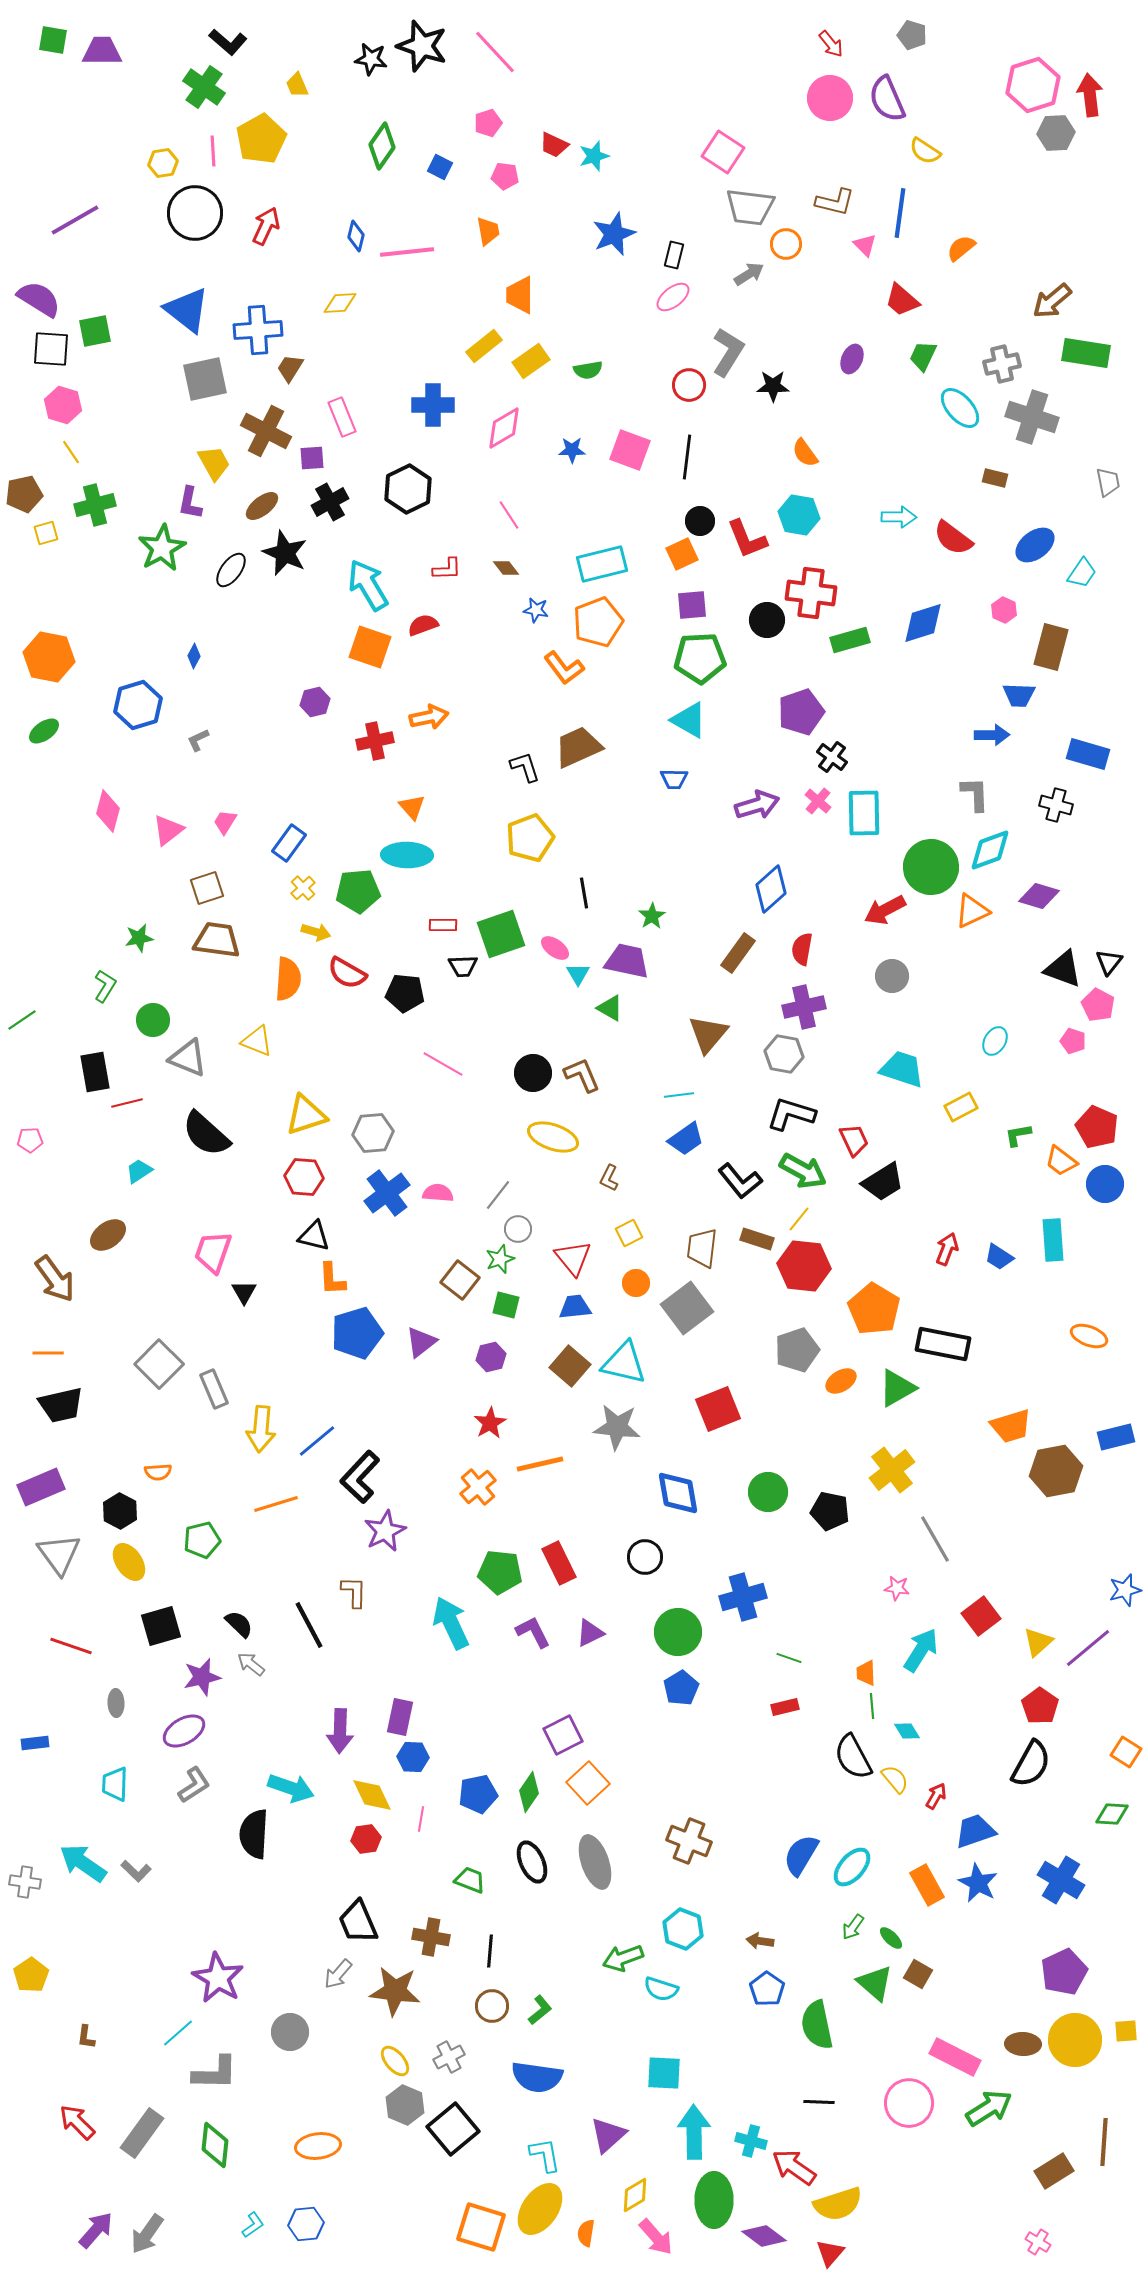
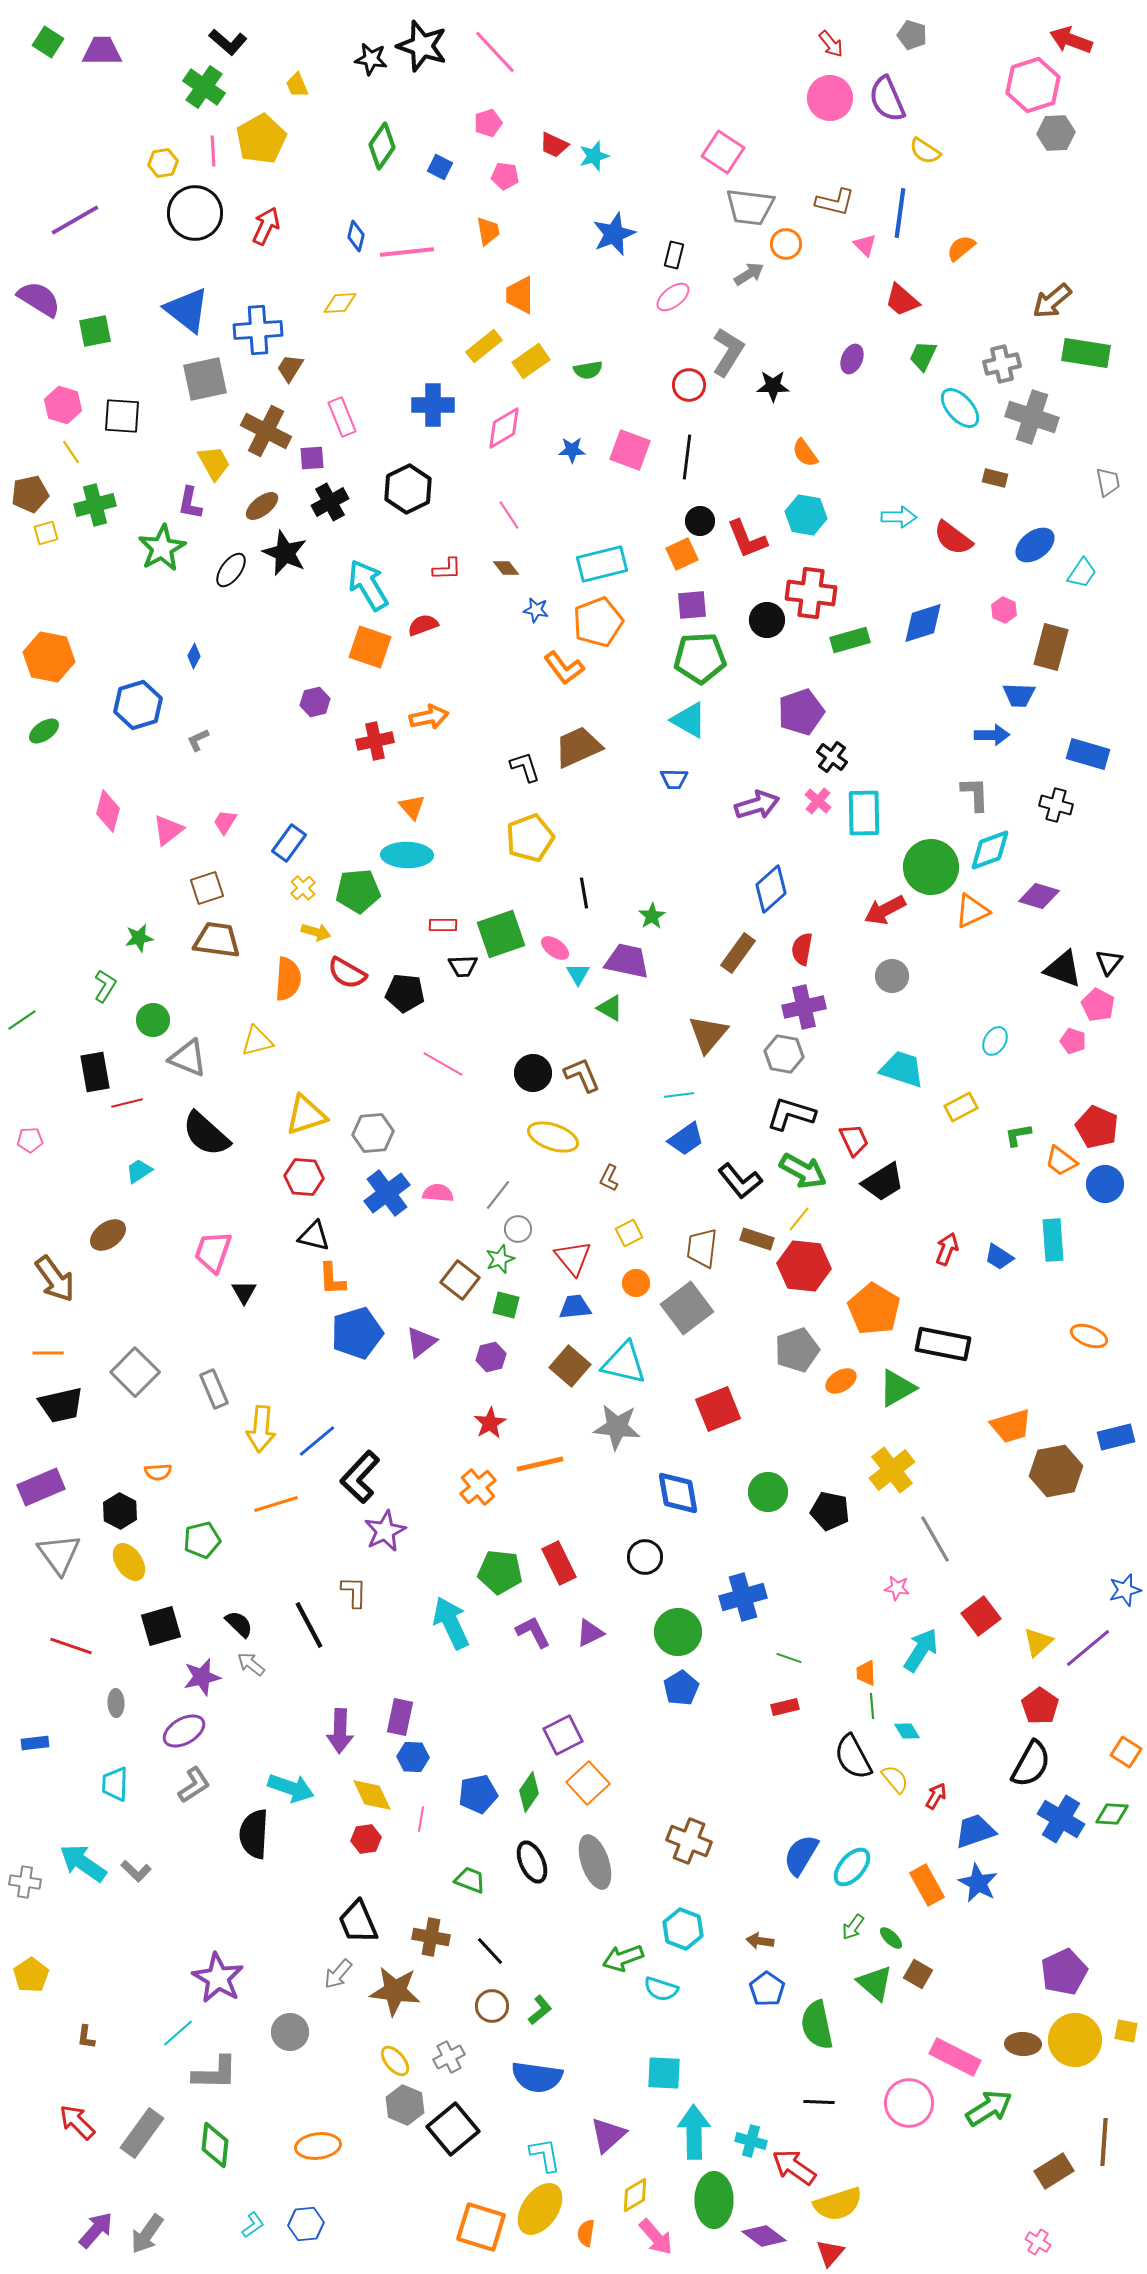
green square at (53, 40): moved 5 px left, 2 px down; rotated 24 degrees clockwise
red arrow at (1090, 95): moved 19 px left, 55 px up; rotated 63 degrees counterclockwise
black square at (51, 349): moved 71 px right, 67 px down
brown pentagon at (24, 494): moved 6 px right
cyan hexagon at (799, 515): moved 7 px right
yellow triangle at (257, 1041): rotated 36 degrees counterclockwise
gray square at (159, 1364): moved 24 px left, 8 px down
blue cross at (1061, 1880): moved 61 px up
black line at (490, 1951): rotated 48 degrees counterclockwise
yellow square at (1126, 2031): rotated 15 degrees clockwise
